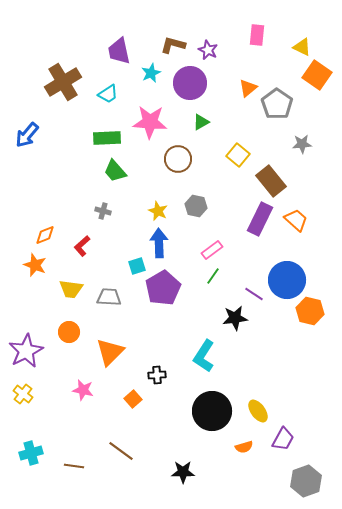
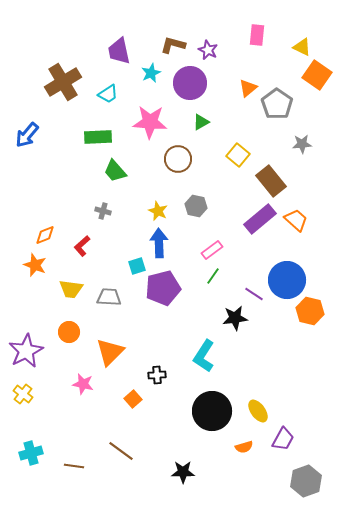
green rectangle at (107, 138): moved 9 px left, 1 px up
purple rectangle at (260, 219): rotated 24 degrees clockwise
purple pentagon at (163, 288): rotated 16 degrees clockwise
pink star at (83, 390): moved 6 px up
